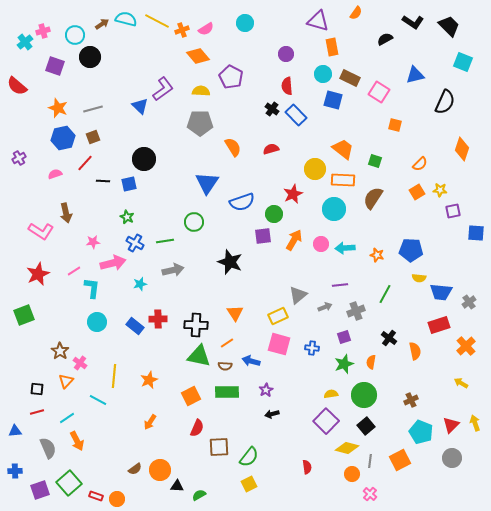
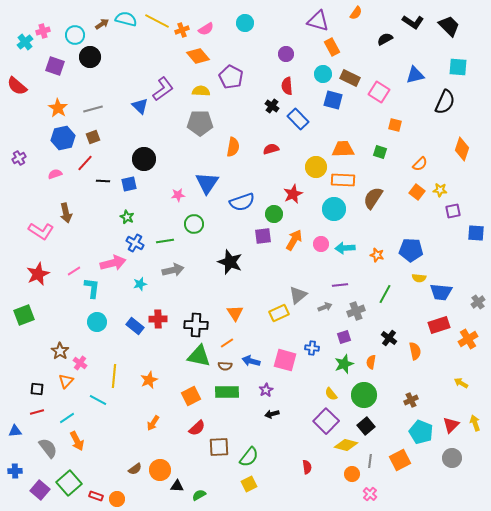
orange rectangle at (332, 47): rotated 18 degrees counterclockwise
cyan square at (463, 62): moved 5 px left, 5 px down; rotated 18 degrees counterclockwise
orange star at (58, 108): rotated 12 degrees clockwise
black cross at (272, 109): moved 3 px up
blue rectangle at (296, 115): moved 2 px right, 4 px down
orange semicircle at (233, 147): rotated 42 degrees clockwise
orange trapezoid at (343, 149): rotated 40 degrees counterclockwise
green square at (375, 161): moved 5 px right, 9 px up
yellow circle at (315, 169): moved 1 px right, 2 px up
orange square at (417, 192): rotated 21 degrees counterclockwise
green circle at (194, 222): moved 2 px down
pink star at (93, 242): moved 85 px right, 47 px up
gray cross at (469, 302): moved 9 px right
yellow rectangle at (278, 316): moved 1 px right, 3 px up
pink square at (279, 344): moved 6 px right, 16 px down
orange cross at (466, 346): moved 2 px right, 7 px up; rotated 12 degrees clockwise
yellow semicircle at (331, 394): rotated 120 degrees counterclockwise
orange arrow at (150, 422): moved 3 px right, 1 px down
red semicircle at (197, 428): rotated 24 degrees clockwise
gray semicircle at (48, 448): rotated 15 degrees counterclockwise
yellow diamond at (347, 448): moved 1 px left, 3 px up
purple square at (40, 490): rotated 30 degrees counterclockwise
